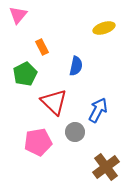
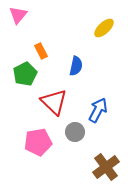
yellow ellipse: rotated 25 degrees counterclockwise
orange rectangle: moved 1 px left, 4 px down
